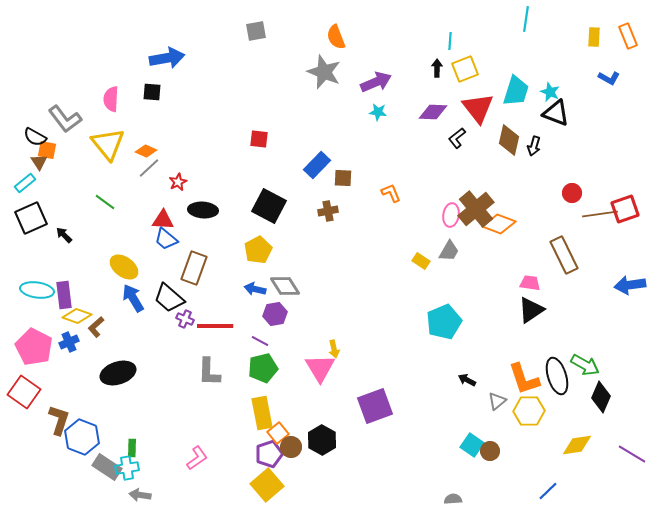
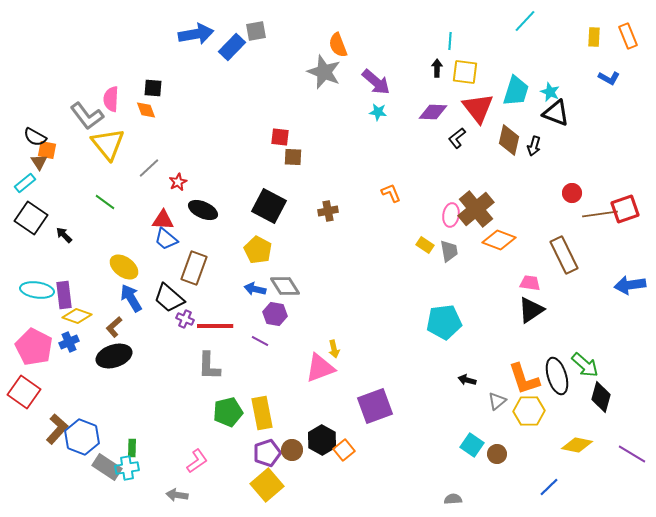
cyan line at (526, 19): moved 1 px left, 2 px down; rotated 35 degrees clockwise
orange semicircle at (336, 37): moved 2 px right, 8 px down
blue arrow at (167, 58): moved 29 px right, 24 px up
yellow square at (465, 69): moved 3 px down; rotated 28 degrees clockwise
purple arrow at (376, 82): rotated 64 degrees clockwise
black square at (152, 92): moved 1 px right, 4 px up
gray L-shape at (65, 119): moved 22 px right, 3 px up
red square at (259, 139): moved 21 px right, 2 px up
orange diamond at (146, 151): moved 41 px up; rotated 45 degrees clockwise
blue rectangle at (317, 165): moved 85 px left, 118 px up
brown square at (343, 178): moved 50 px left, 21 px up
black ellipse at (203, 210): rotated 20 degrees clockwise
black square at (31, 218): rotated 32 degrees counterclockwise
orange diamond at (499, 224): moved 16 px down
yellow pentagon at (258, 250): rotated 16 degrees counterclockwise
gray trapezoid at (449, 251): rotated 40 degrees counterclockwise
yellow rectangle at (421, 261): moved 4 px right, 16 px up
blue arrow at (133, 298): moved 2 px left
purple hexagon at (275, 314): rotated 20 degrees clockwise
cyan pentagon at (444, 322): rotated 16 degrees clockwise
brown L-shape at (96, 327): moved 18 px right
green arrow at (585, 365): rotated 12 degrees clockwise
green pentagon at (263, 368): moved 35 px left, 44 px down
pink triangle at (320, 368): rotated 40 degrees clockwise
gray L-shape at (209, 372): moved 6 px up
black ellipse at (118, 373): moved 4 px left, 17 px up
black arrow at (467, 380): rotated 12 degrees counterclockwise
black diamond at (601, 397): rotated 8 degrees counterclockwise
brown L-shape at (59, 420): moved 2 px left, 9 px down; rotated 24 degrees clockwise
orange square at (278, 433): moved 66 px right, 17 px down
yellow diamond at (577, 445): rotated 20 degrees clockwise
brown circle at (291, 447): moved 1 px right, 3 px down
brown circle at (490, 451): moved 7 px right, 3 px down
purple pentagon at (269, 454): moved 2 px left, 1 px up
pink L-shape at (197, 458): moved 3 px down
blue line at (548, 491): moved 1 px right, 4 px up
gray arrow at (140, 495): moved 37 px right
